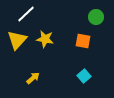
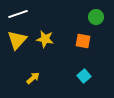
white line: moved 8 px left; rotated 24 degrees clockwise
